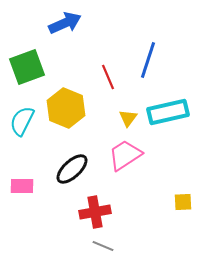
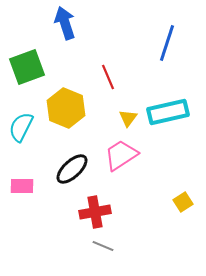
blue arrow: rotated 84 degrees counterclockwise
blue line: moved 19 px right, 17 px up
cyan semicircle: moved 1 px left, 6 px down
pink trapezoid: moved 4 px left
yellow square: rotated 30 degrees counterclockwise
